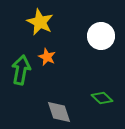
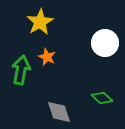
yellow star: rotated 16 degrees clockwise
white circle: moved 4 px right, 7 px down
